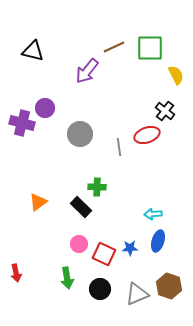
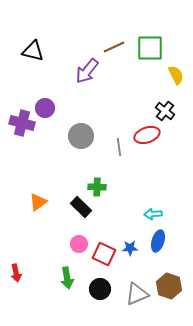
gray circle: moved 1 px right, 2 px down
